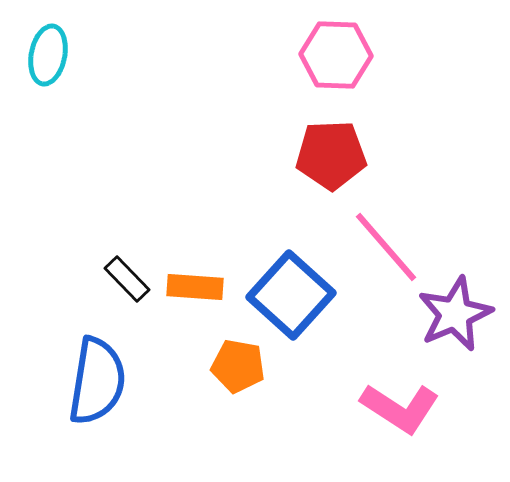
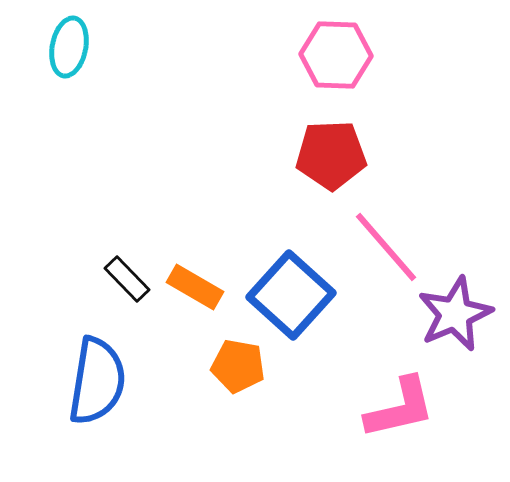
cyan ellipse: moved 21 px right, 8 px up
orange rectangle: rotated 26 degrees clockwise
pink L-shape: rotated 46 degrees counterclockwise
